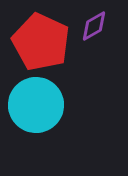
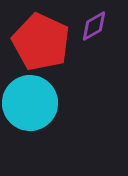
cyan circle: moved 6 px left, 2 px up
